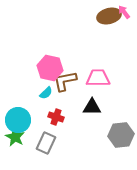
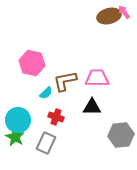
pink hexagon: moved 18 px left, 5 px up
pink trapezoid: moved 1 px left
